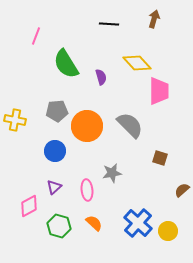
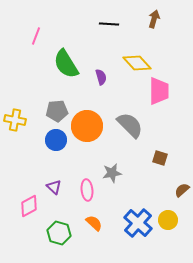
blue circle: moved 1 px right, 11 px up
purple triangle: rotated 35 degrees counterclockwise
green hexagon: moved 7 px down
yellow circle: moved 11 px up
